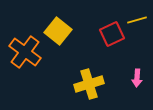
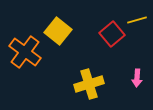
red square: rotated 15 degrees counterclockwise
